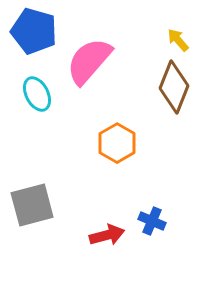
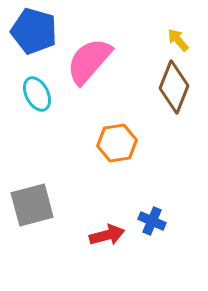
orange hexagon: rotated 21 degrees clockwise
